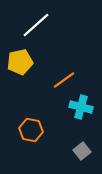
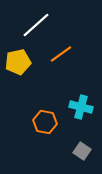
yellow pentagon: moved 2 px left
orange line: moved 3 px left, 26 px up
orange hexagon: moved 14 px right, 8 px up
gray square: rotated 18 degrees counterclockwise
